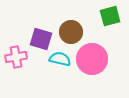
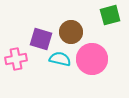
green square: moved 1 px up
pink cross: moved 2 px down
